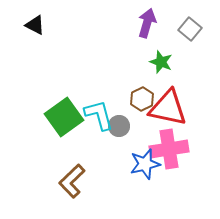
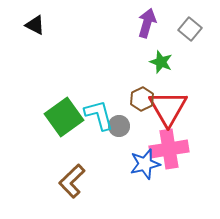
red triangle: rotated 48 degrees clockwise
